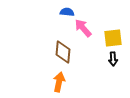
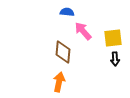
pink arrow: moved 3 px down
black arrow: moved 2 px right
